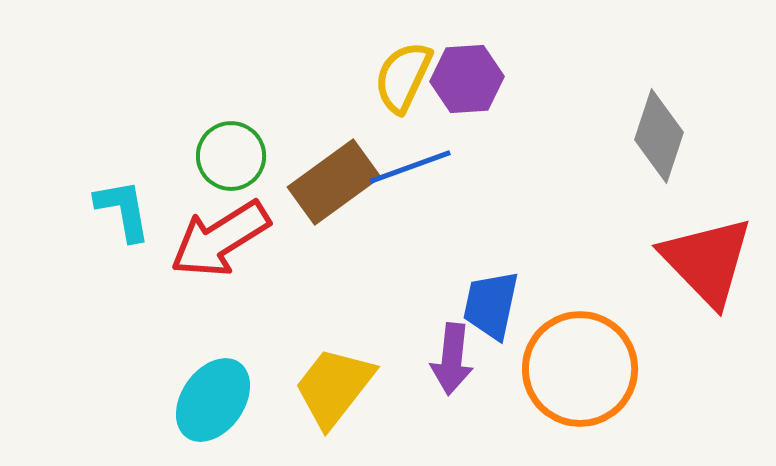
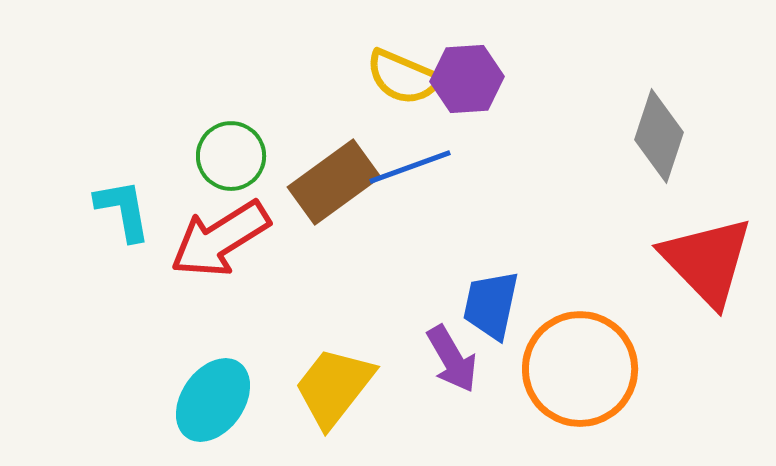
yellow semicircle: rotated 92 degrees counterclockwise
purple arrow: rotated 36 degrees counterclockwise
